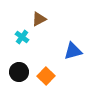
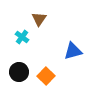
brown triangle: rotated 28 degrees counterclockwise
